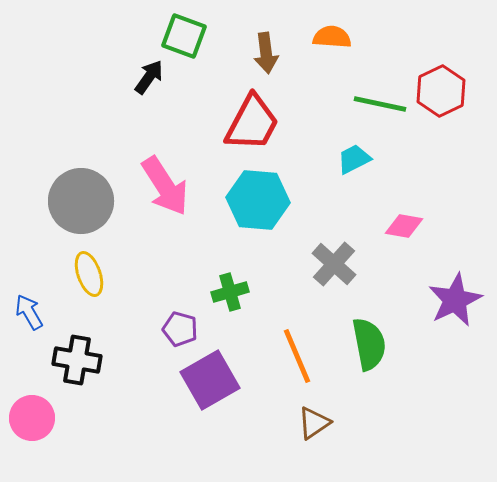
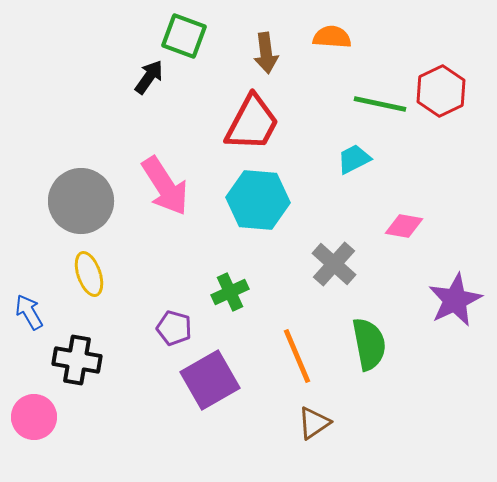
green cross: rotated 9 degrees counterclockwise
purple pentagon: moved 6 px left, 1 px up
pink circle: moved 2 px right, 1 px up
